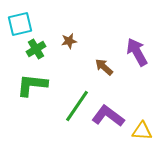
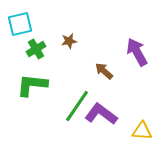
brown arrow: moved 4 px down
purple L-shape: moved 7 px left, 2 px up
